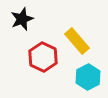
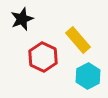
yellow rectangle: moved 1 px right, 1 px up
cyan hexagon: moved 1 px up
